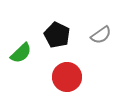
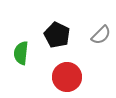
gray semicircle: rotated 10 degrees counterclockwise
green semicircle: rotated 140 degrees clockwise
